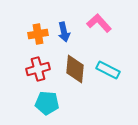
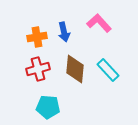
orange cross: moved 1 px left, 3 px down
cyan rectangle: rotated 20 degrees clockwise
cyan pentagon: moved 1 px right, 4 px down
